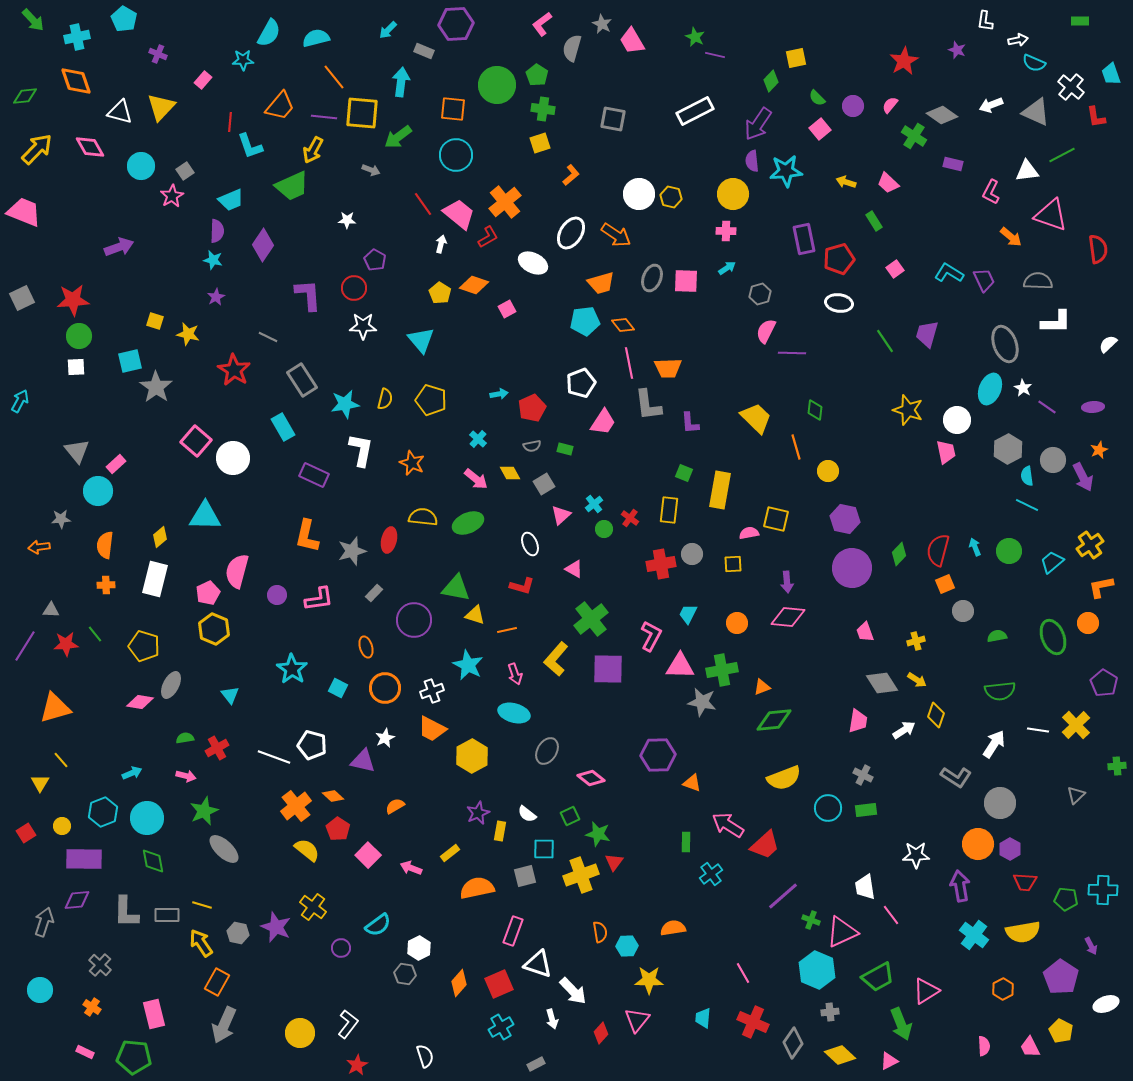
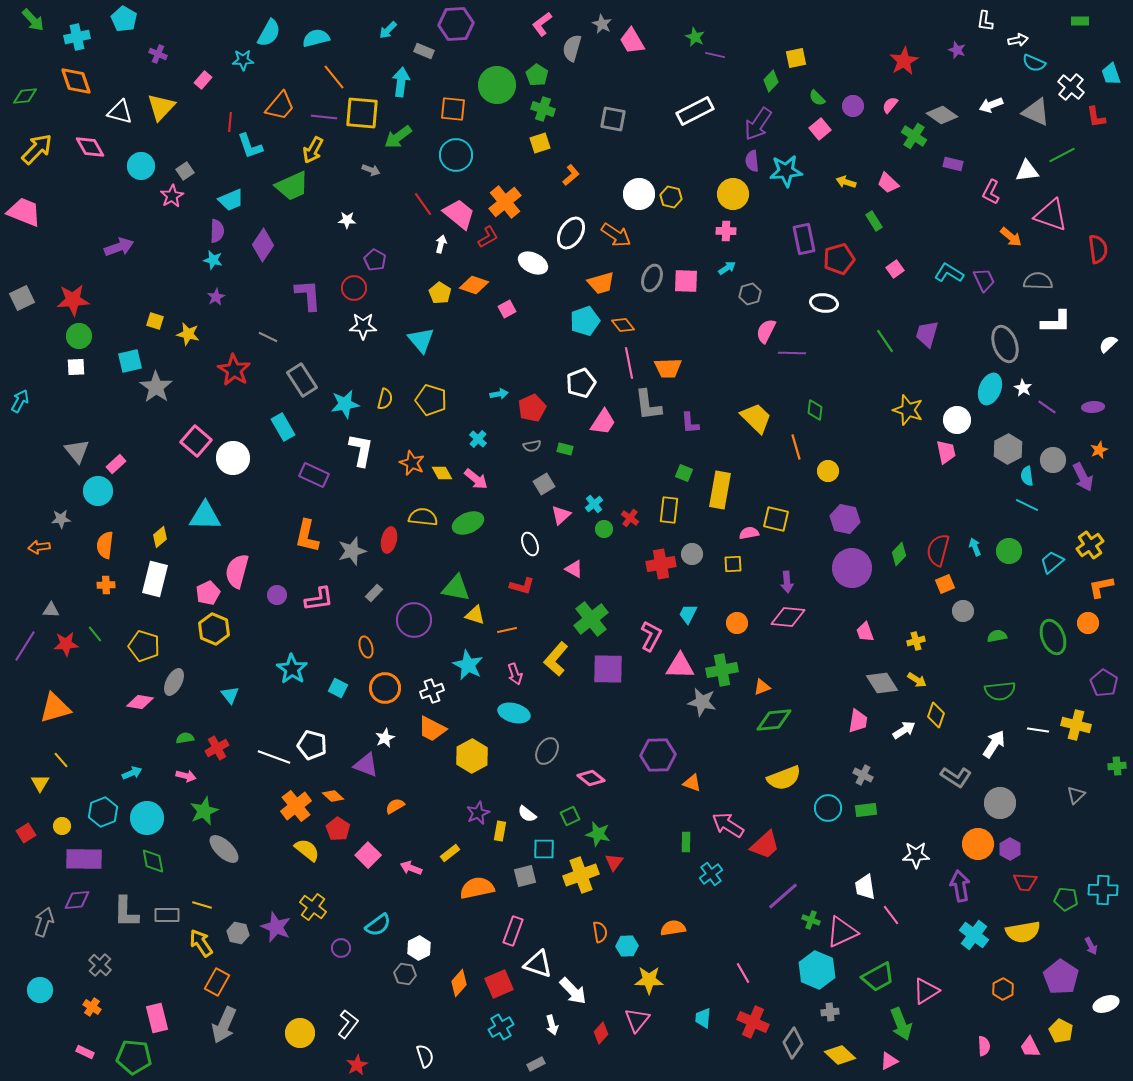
green cross at (543, 109): rotated 10 degrees clockwise
gray hexagon at (760, 294): moved 10 px left
white ellipse at (839, 303): moved 15 px left
cyan pentagon at (585, 321): rotated 12 degrees counterclockwise
yellow diamond at (510, 473): moved 68 px left
gray ellipse at (171, 685): moved 3 px right, 3 px up
yellow cross at (1076, 725): rotated 32 degrees counterclockwise
purple triangle at (363, 761): moved 3 px right, 4 px down; rotated 8 degrees clockwise
pink rectangle at (154, 1014): moved 3 px right, 4 px down
white arrow at (552, 1019): moved 6 px down
